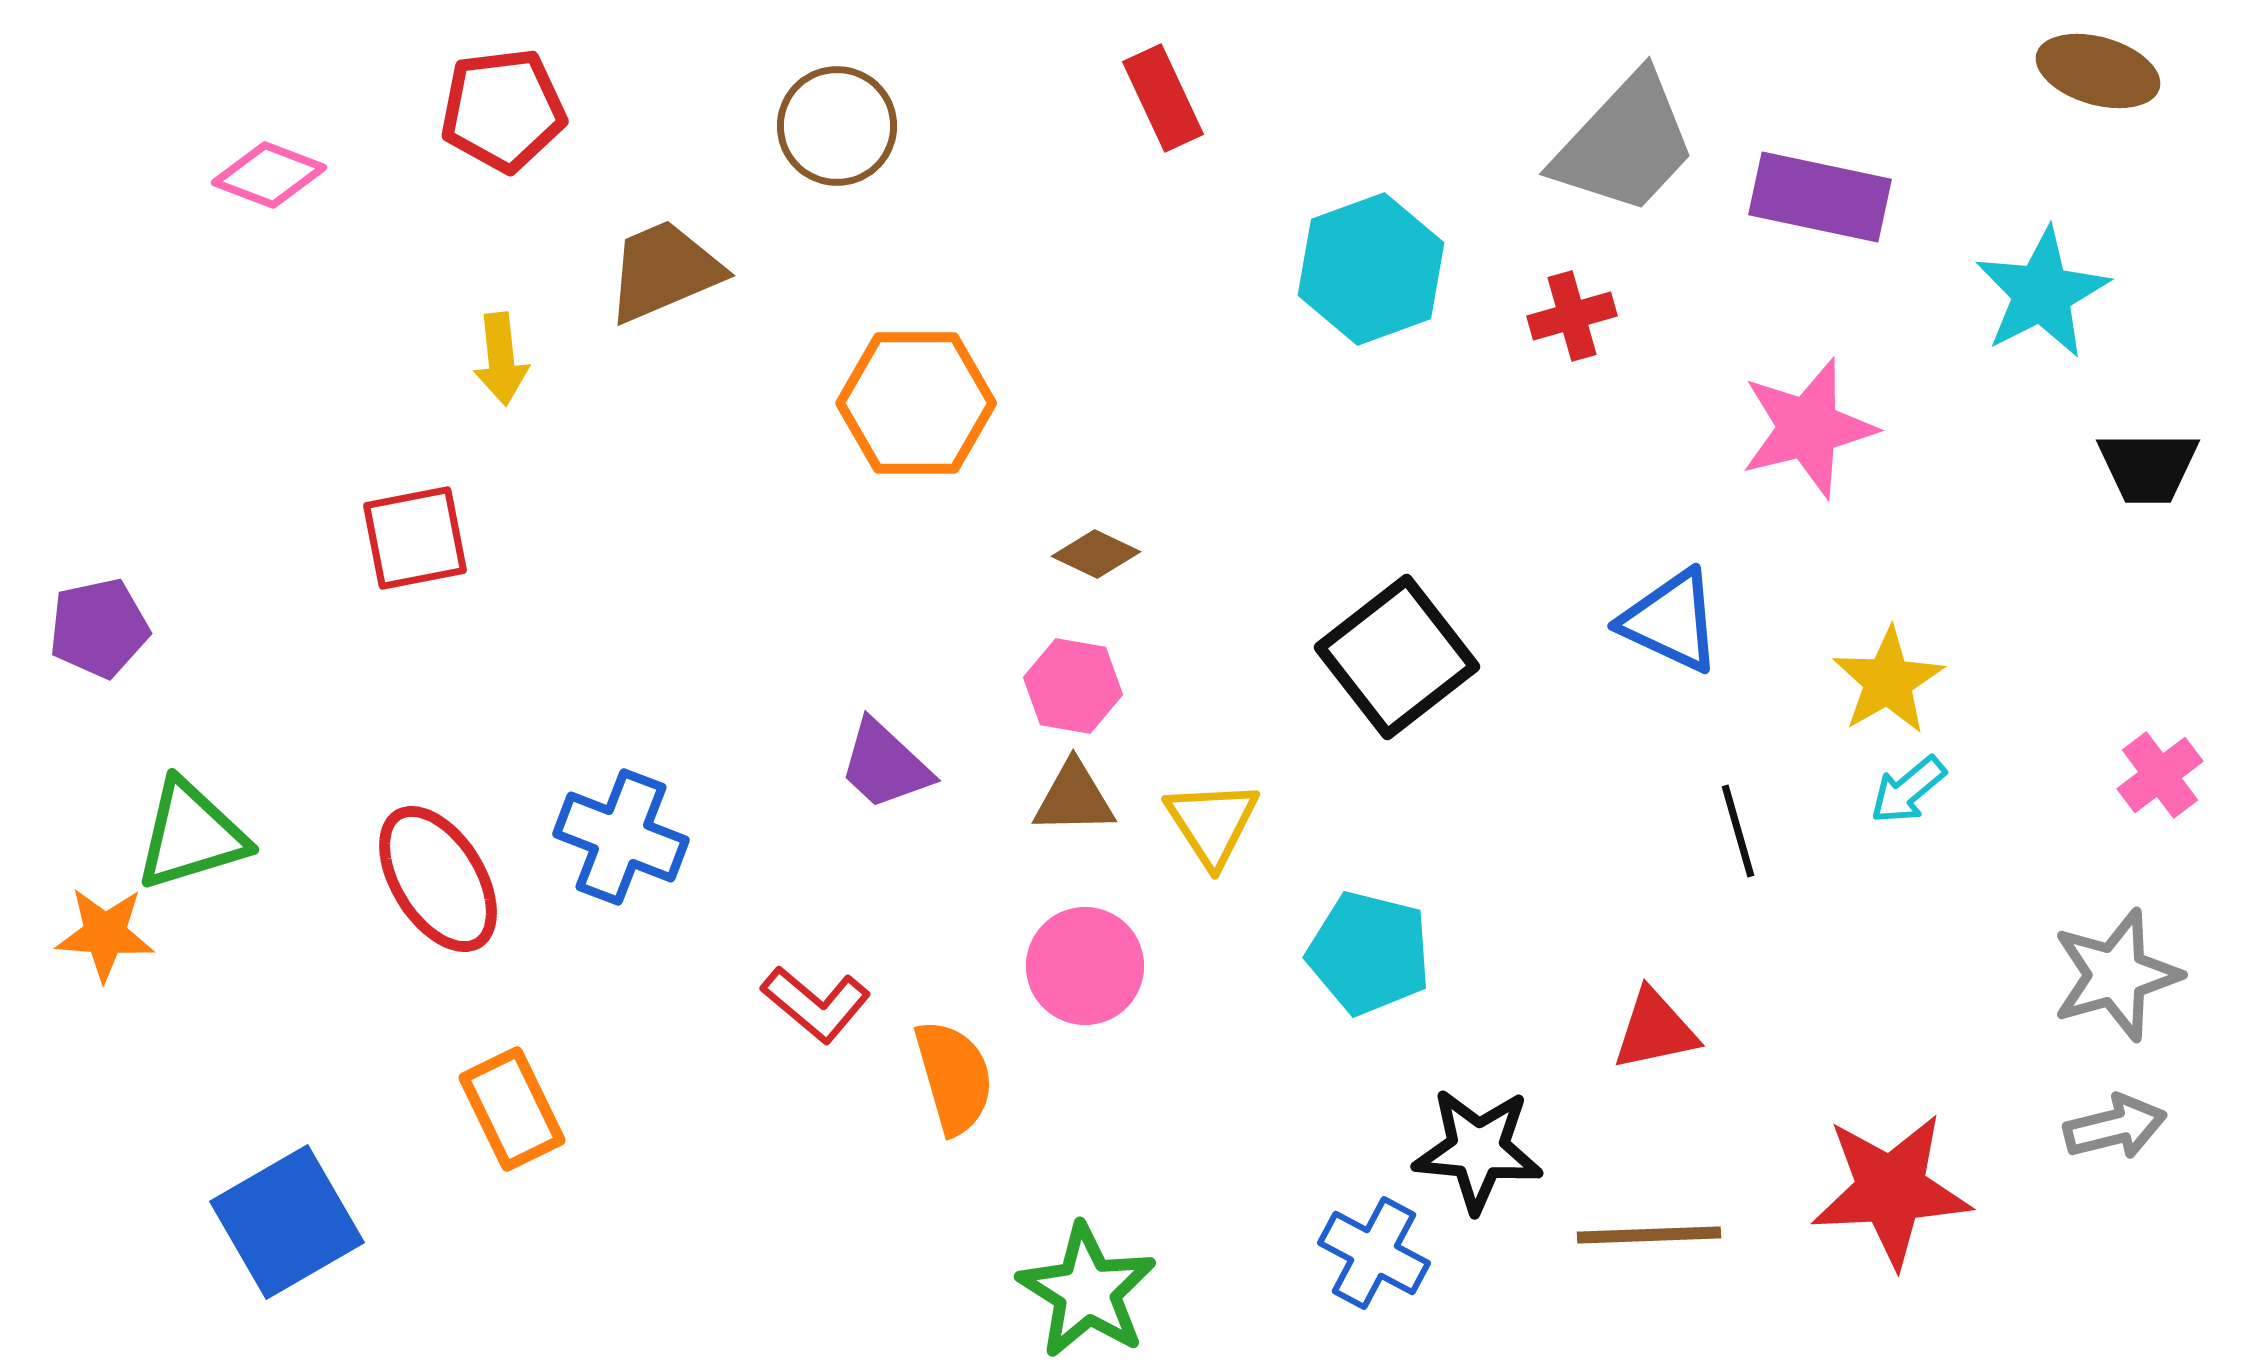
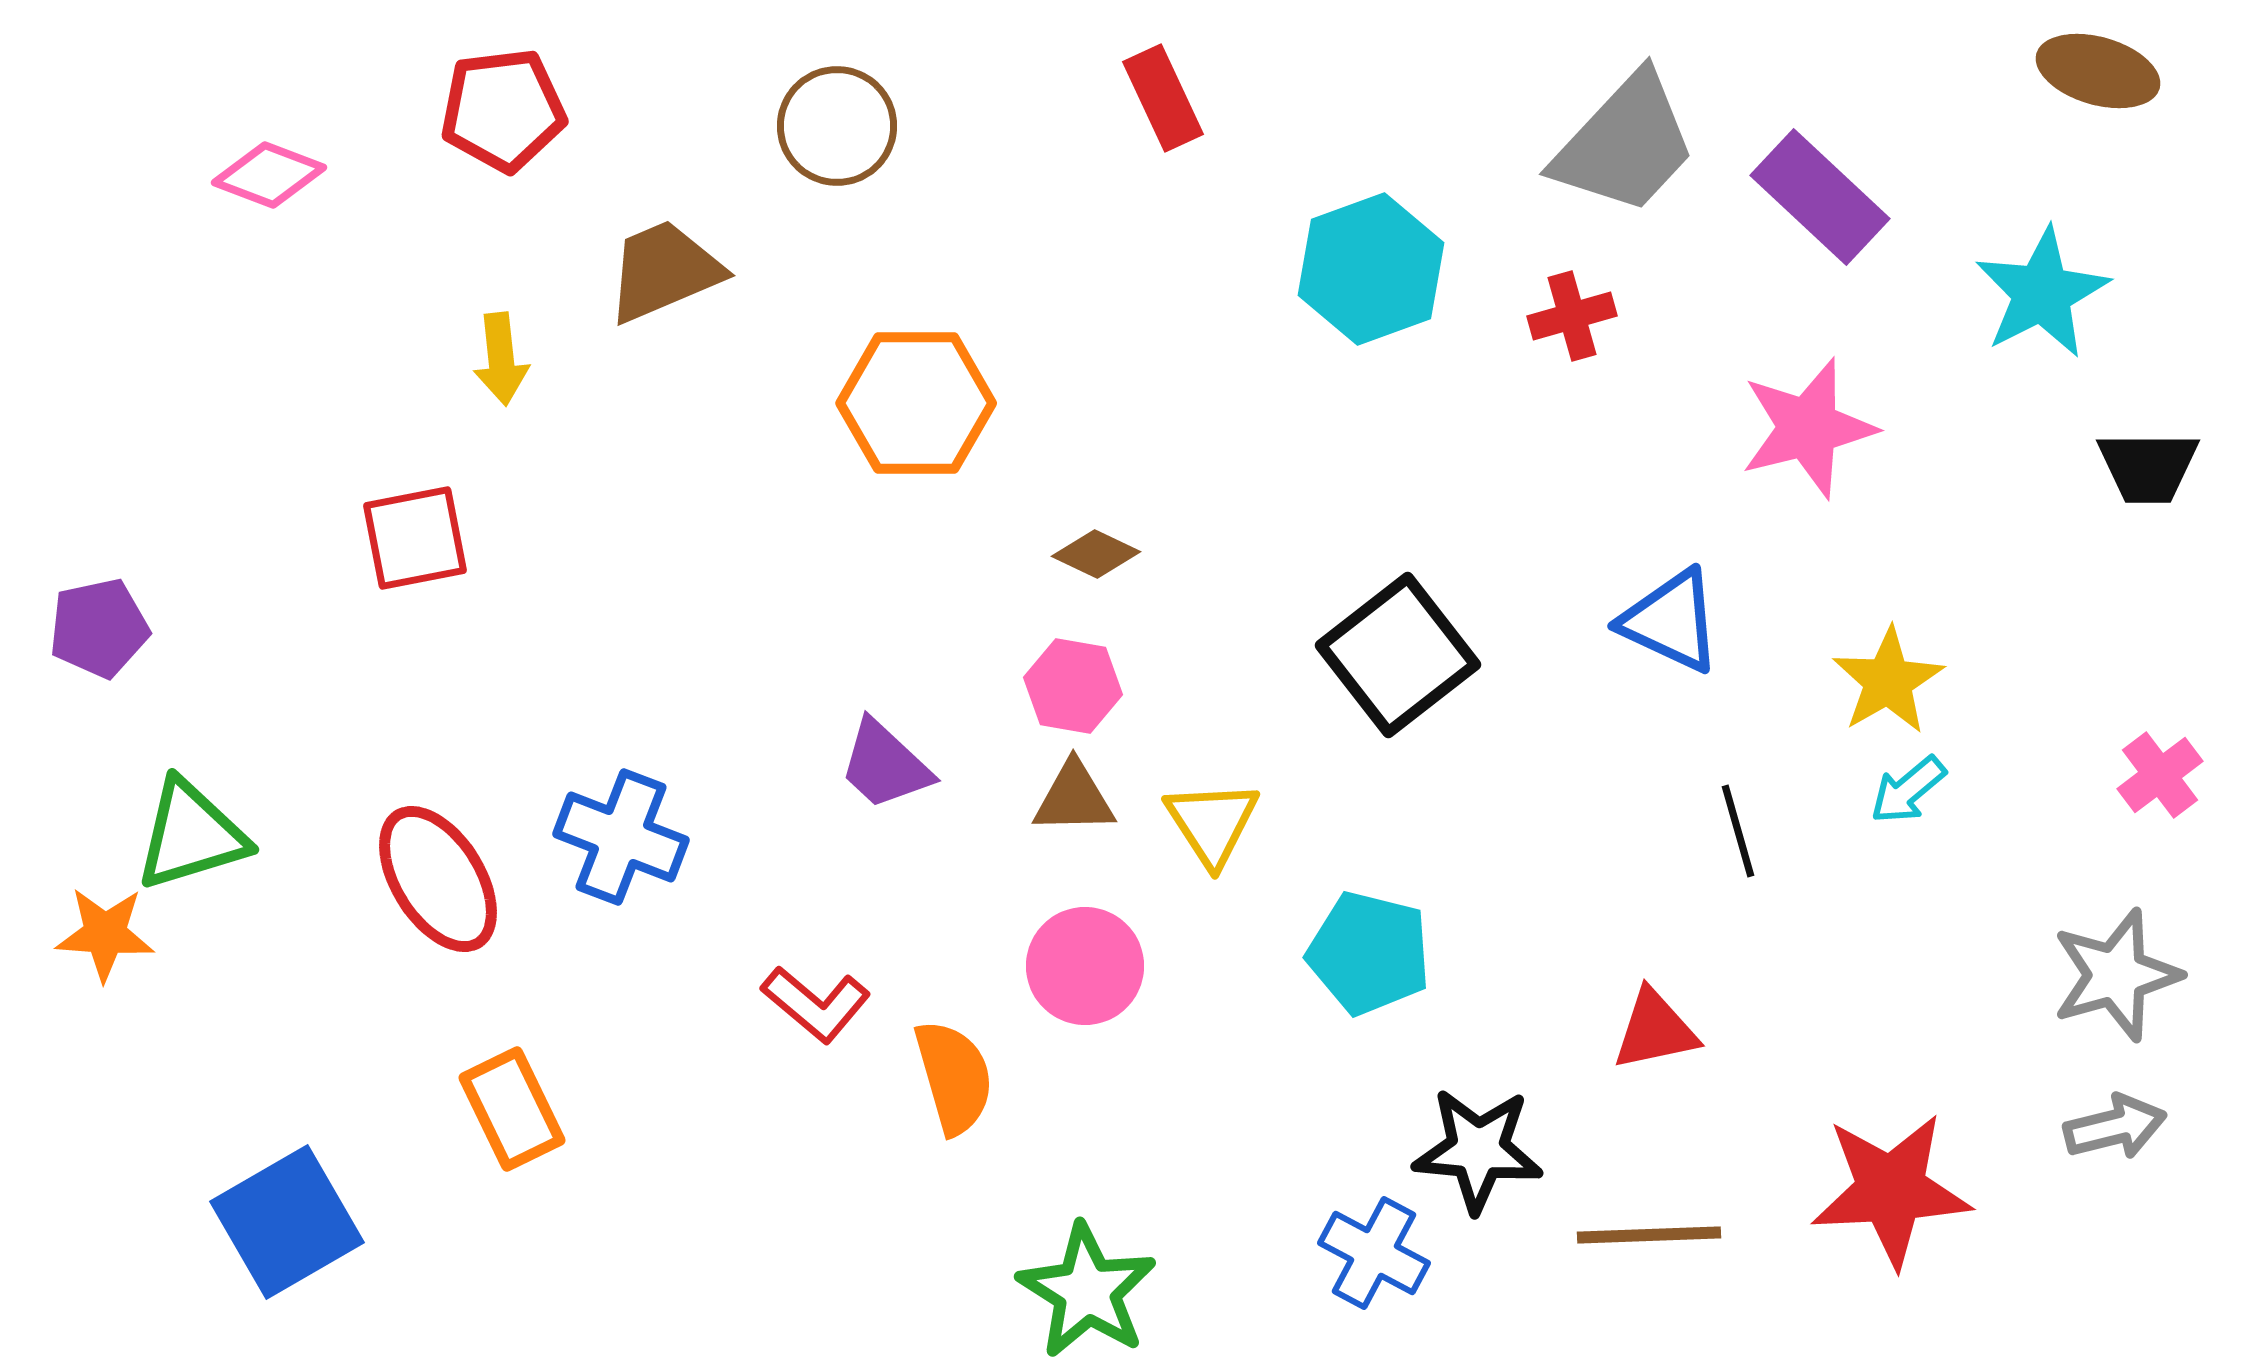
purple rectangle at (1820, 197): rotated 31 degrees clockwise
black square at (1397, 657): moved 1 px right, 2 px up
